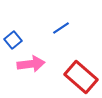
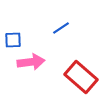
blue square: rotated 36 degrees clockwise
pink arrow: moved 2 px up
